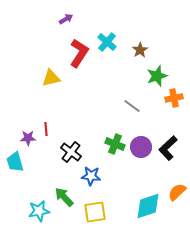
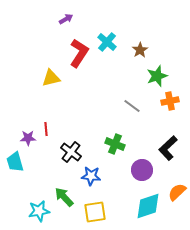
orange cross: moved 4 px left, 3 px down
purple circle: moved 1 px right, 23 px down
